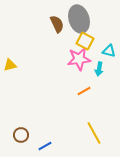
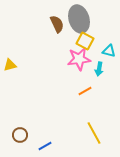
orange line: moved 1 px right
brown circle: moved 1 px left
